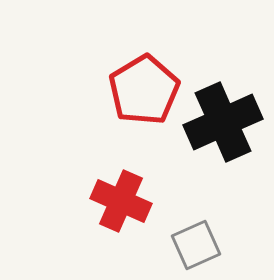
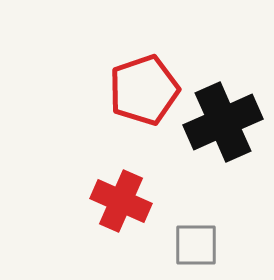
red pentagon: rotated 12 degrees clockwise
gray square: rotated 24 degrees clockwise
